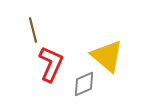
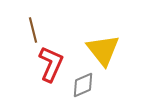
yellow triangle: moved 4 px left, 6 px up; rotated 12 degrees clockwise
gray diamond: moved 1 px left, 1 px down
